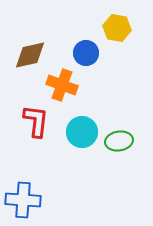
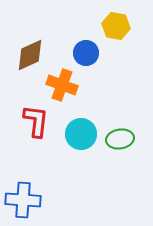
yellow hexagon: moved 1 px left, 2 px up
brown diamond: rotated 12 degrees counterclockwise
cyan circle: moved 1 px left, 2 px down
green ellipse: moved 1 px right, 2 px up
